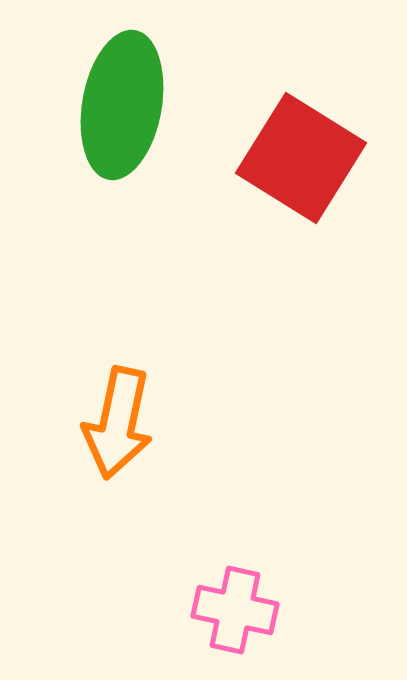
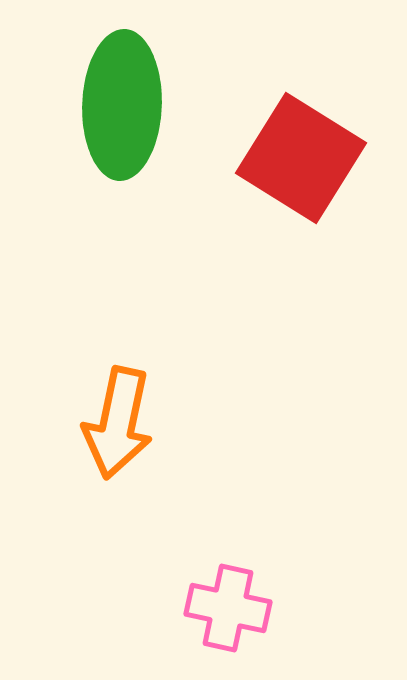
green ellipse: rotated 8 degrees counterclockwise
pink cross: moved 7 px left, 2 px up
